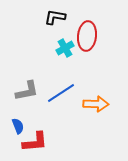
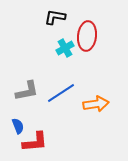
orange arrow: rotated 10 degrees counterclockwise
